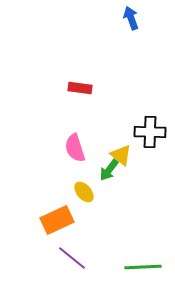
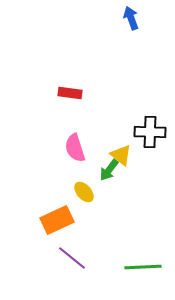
red rectangle: moved 10 px left, 5 px down
